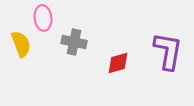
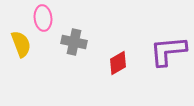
purple L-shape: rotated 105 degrees counterclockwise
red diamond: rotated 15 degrees counterclockwise
